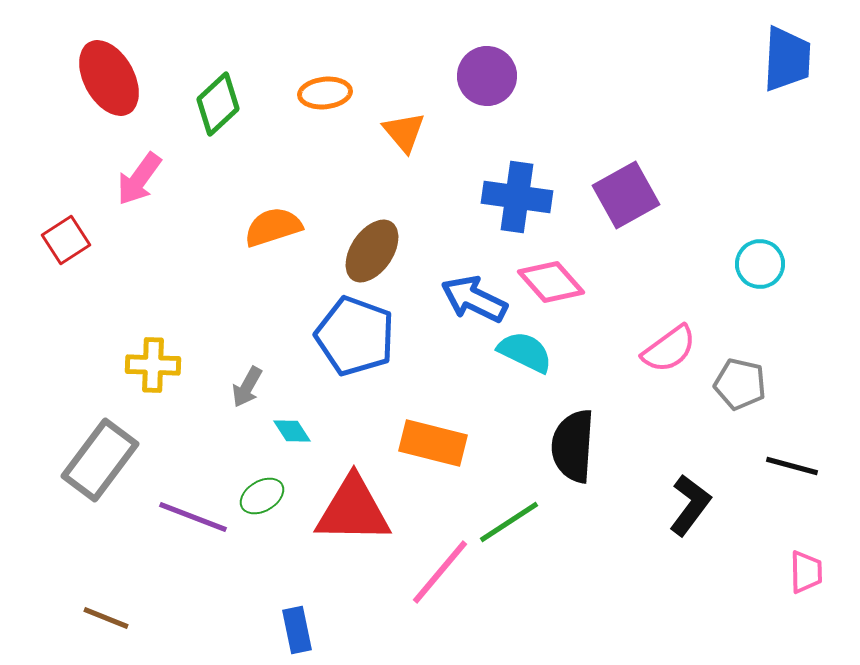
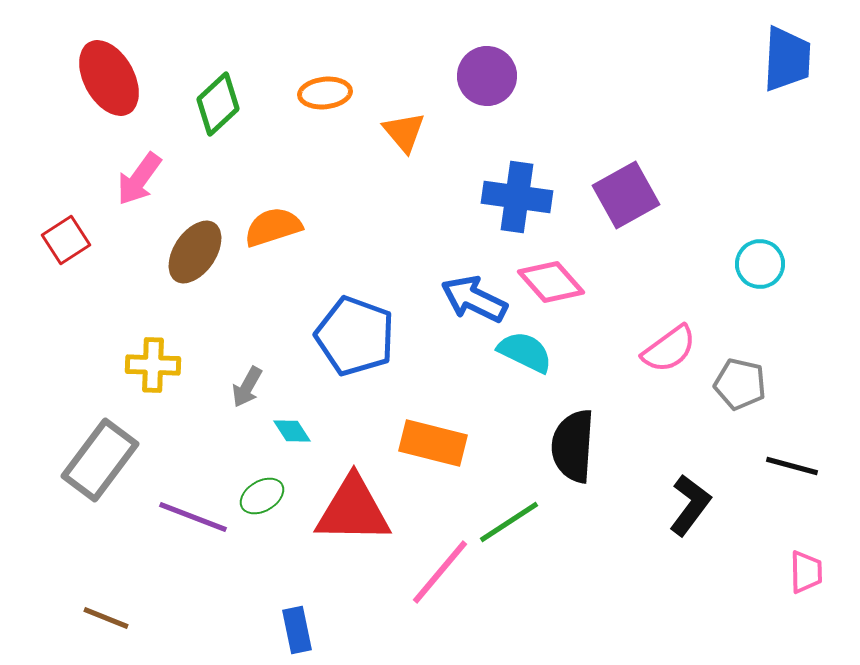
brown ellipse: moved 177 px left, 1 px down
